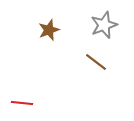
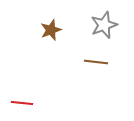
brown star: moved 2 px right
brown line: rotated 30 degrees counterclockwise
